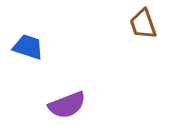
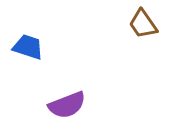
brown trapezoid: rotated 16 degrees counterclockwise
